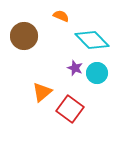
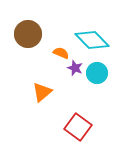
orange semicircle: moved 37 px down
brown circle: moved 4 px right, 2 px up
red square: moved 8 px right, 18 px down
